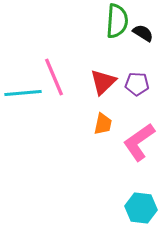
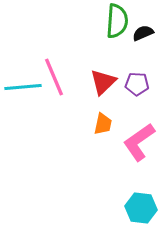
black semicircle: rotated 55 degrees counterclockwise
cyan line: moved 6 px up
